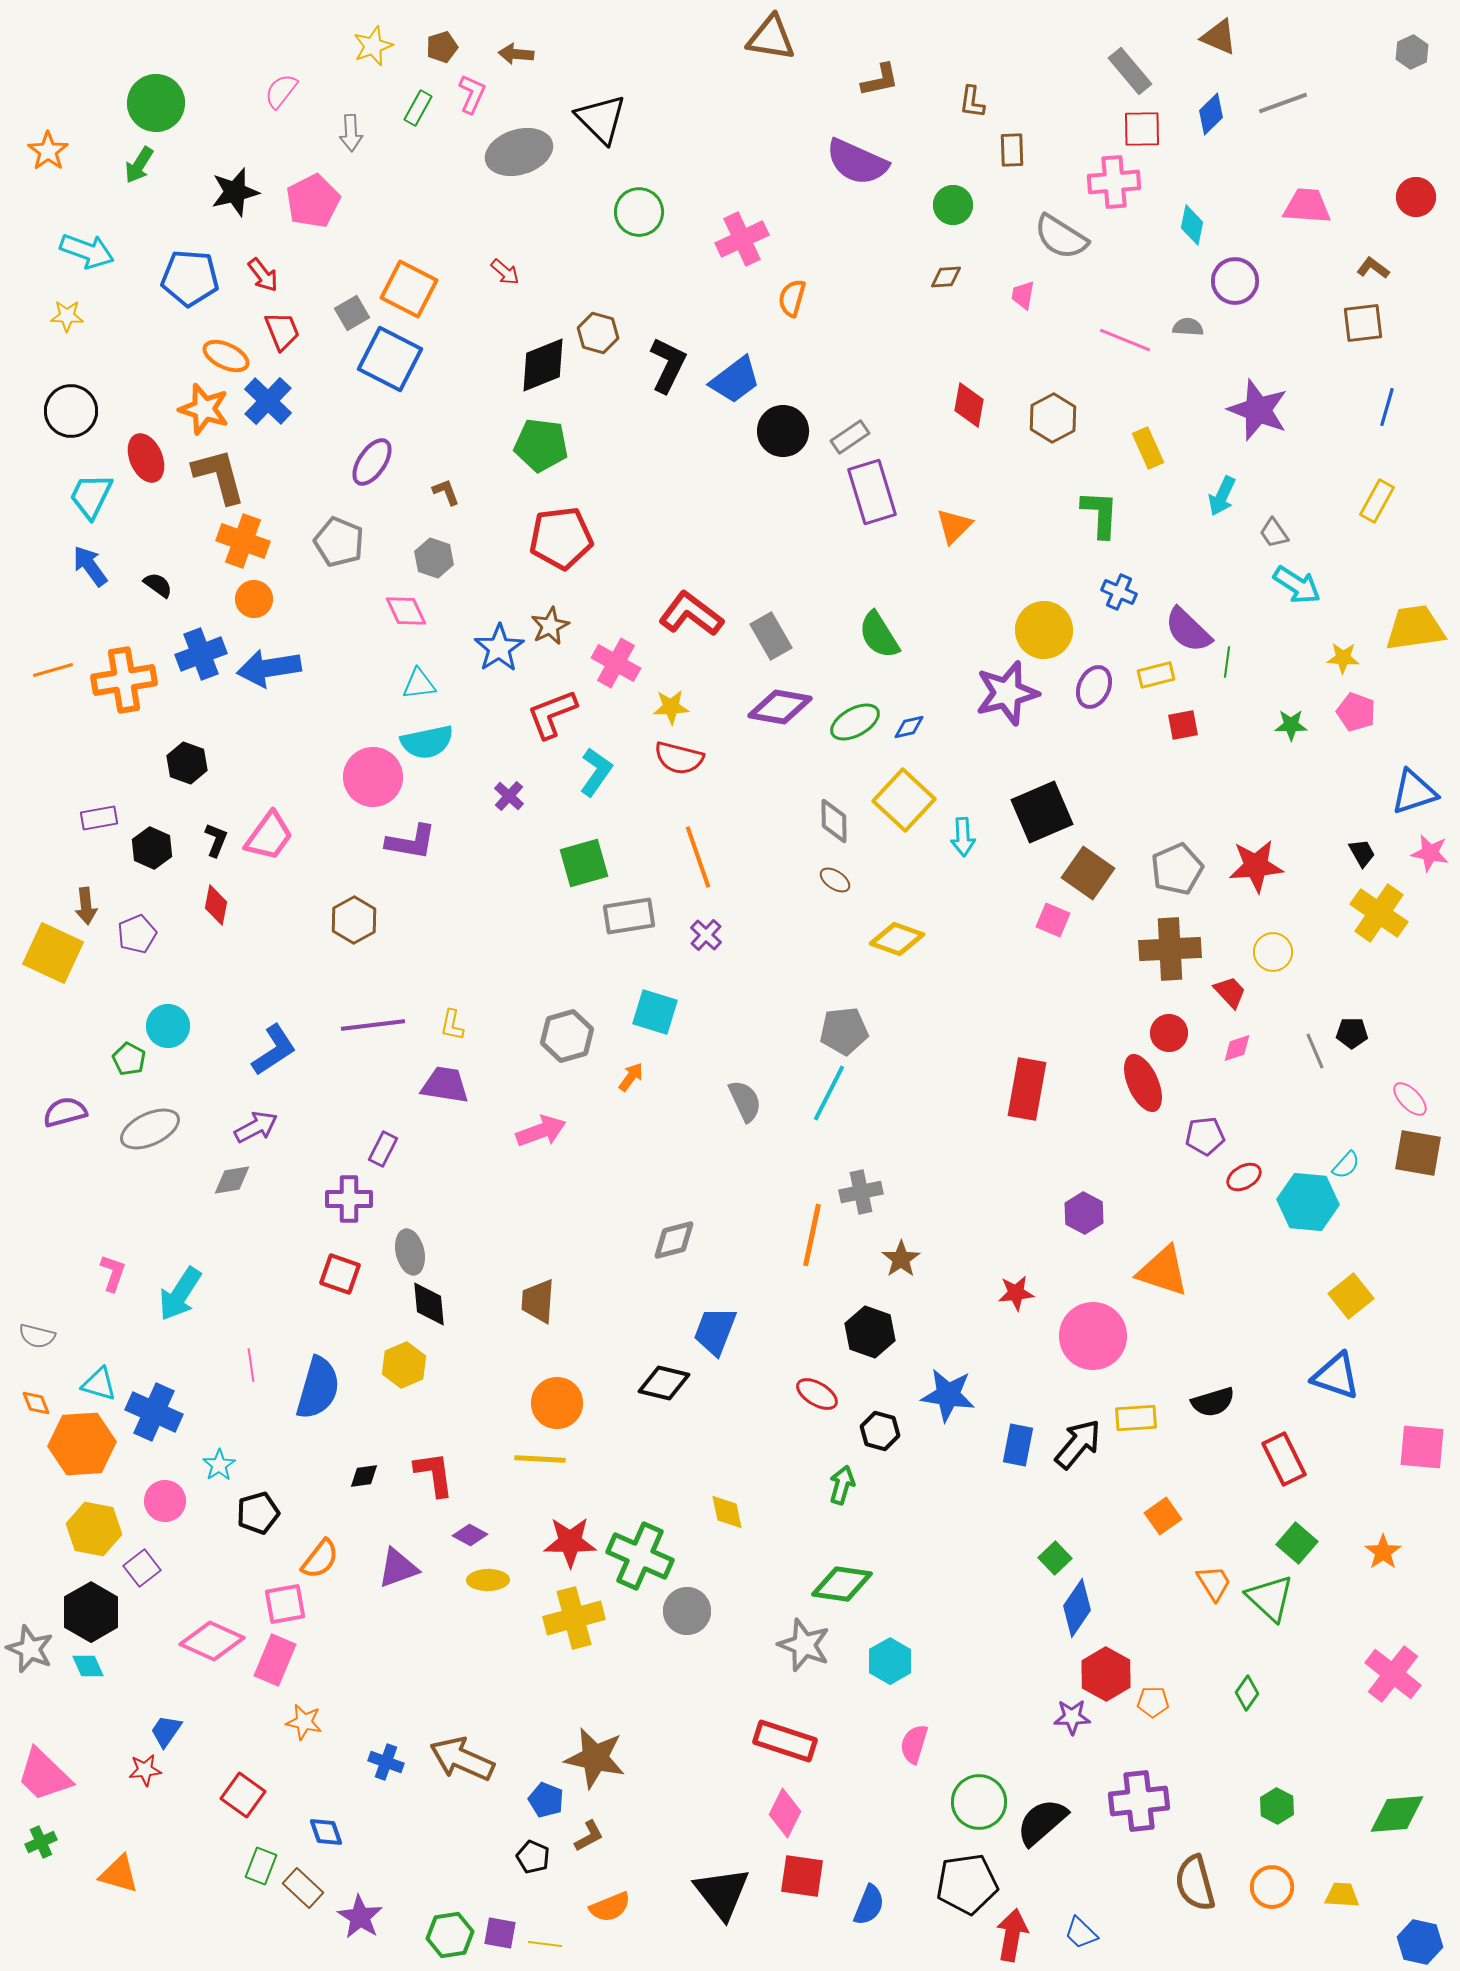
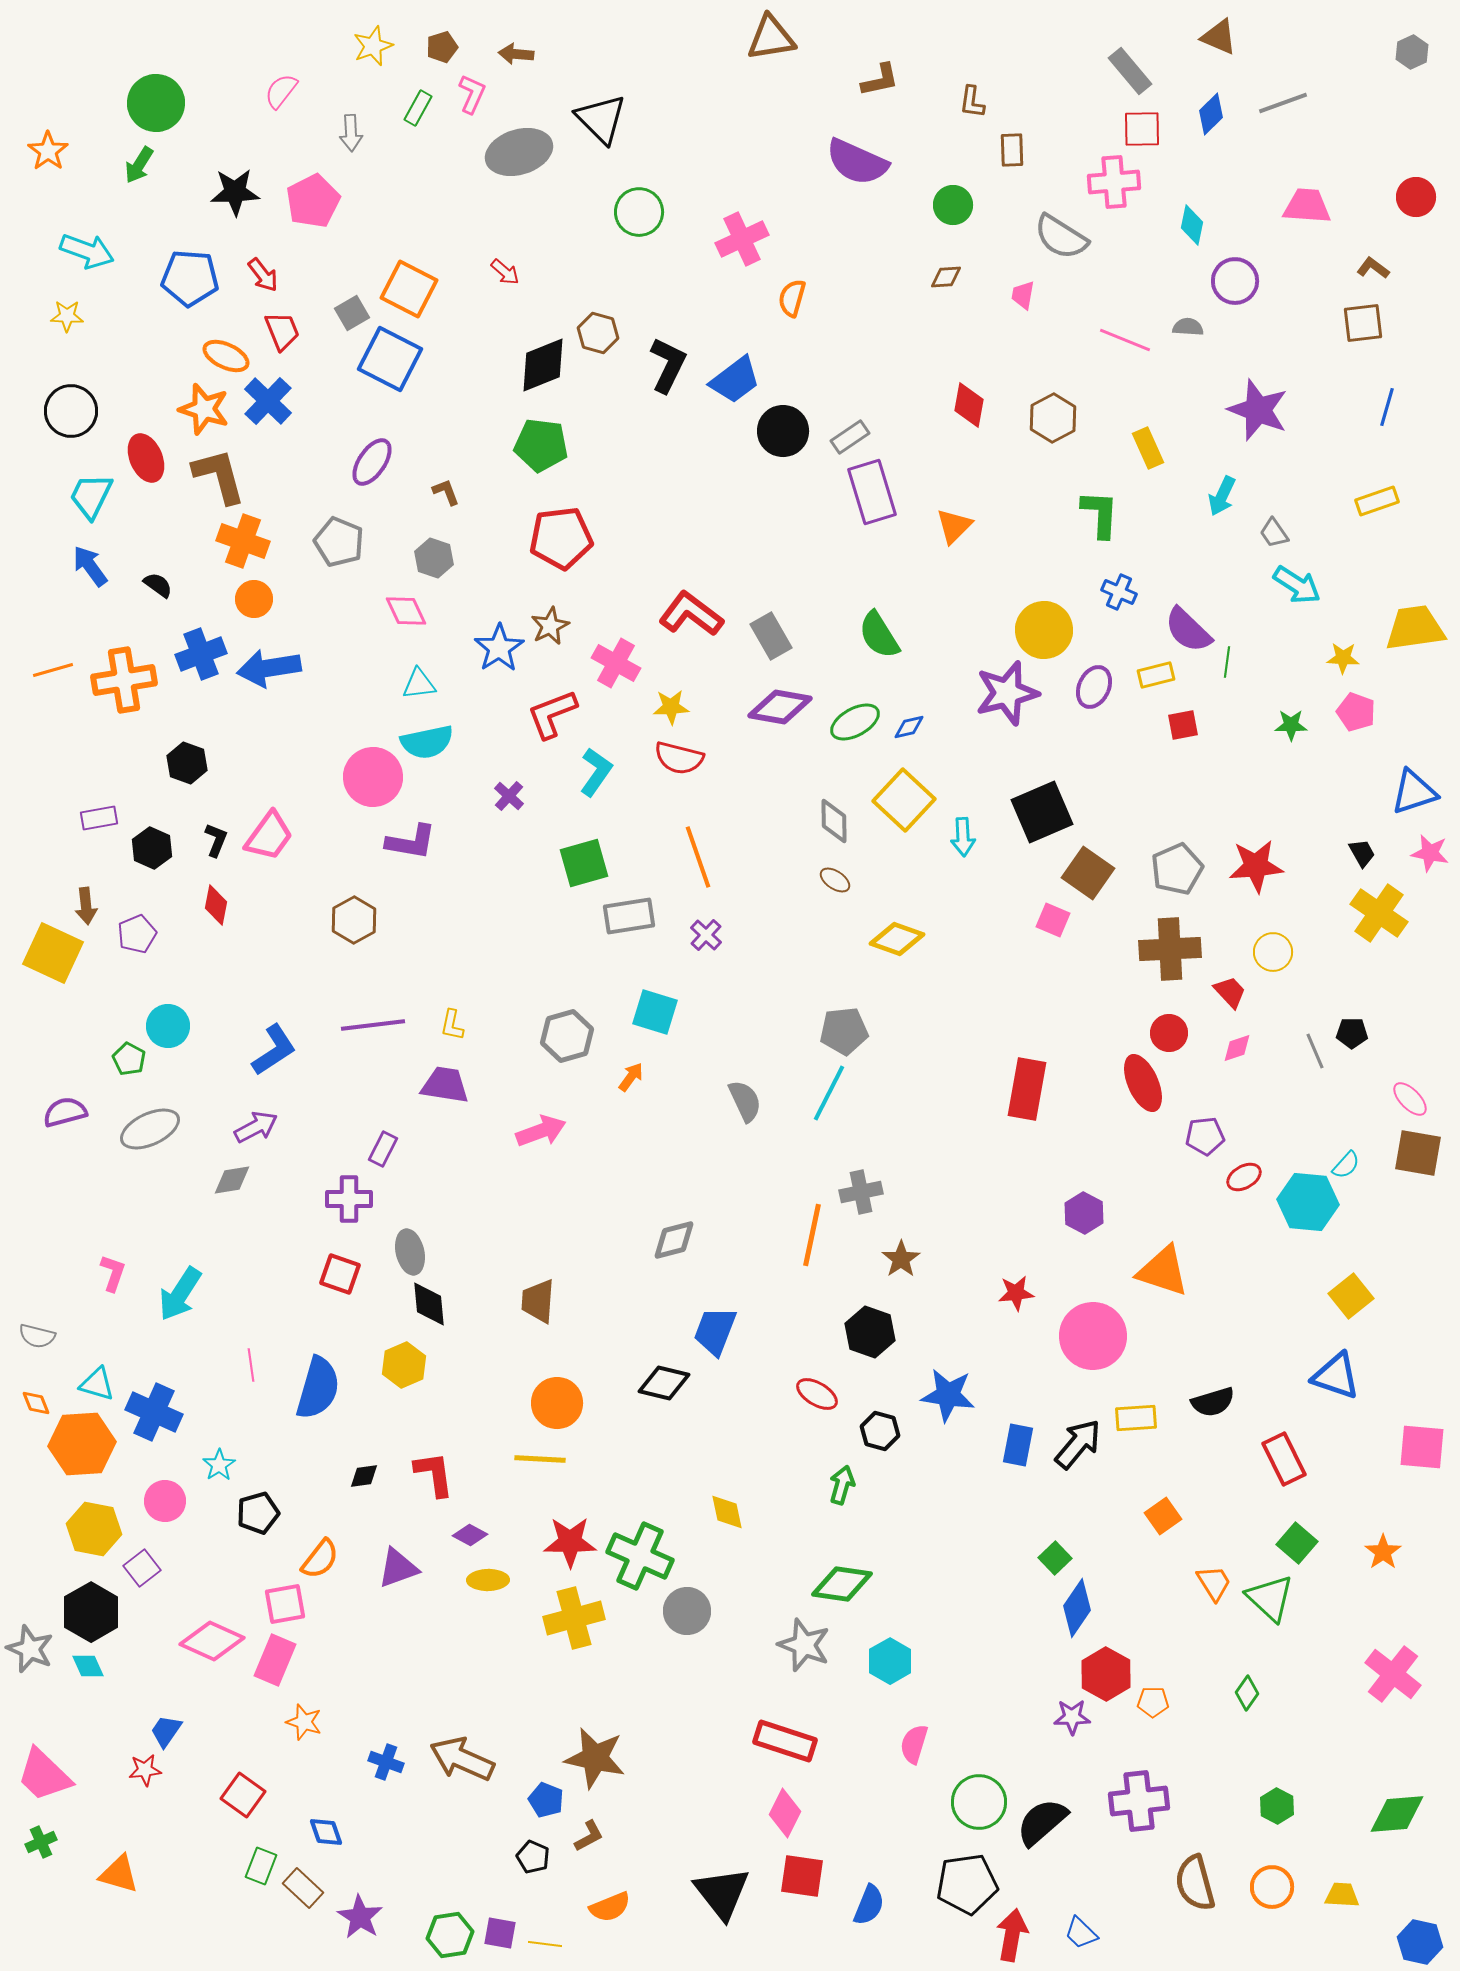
brown triangle at (771, 38): rotated 18 degrees counterclockwise
black star at (235, 192): rotated 12 degrees clockwise
yellow rectangle at (1377, 501): rotated 42 degrees clockwise
cyan triangle at (99, 1384): moved 2 px left
orange star at (304, 1722): rotated 6 degrees clockwise
